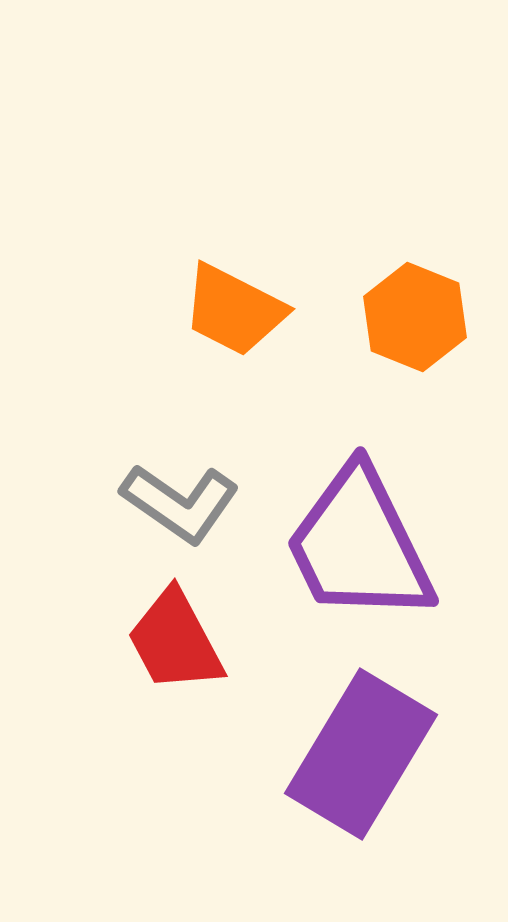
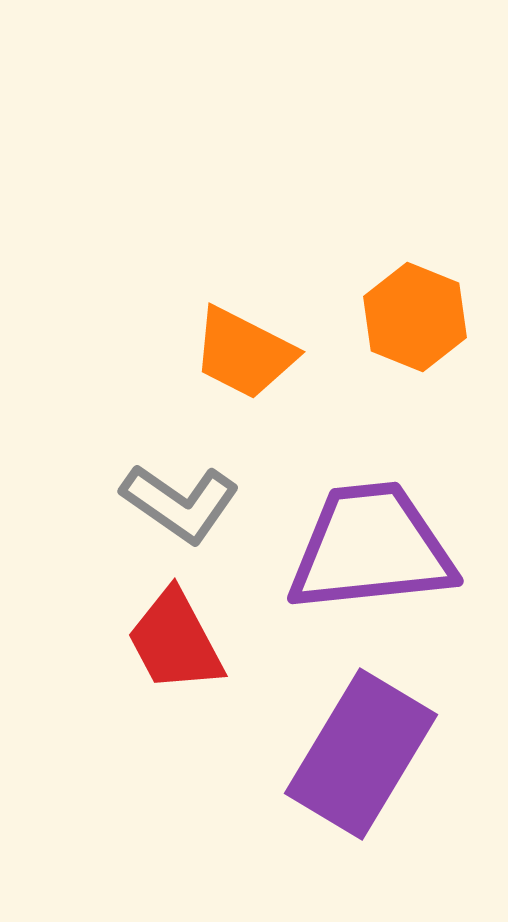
orange trapezoid: moved 10 px right, 43 px down
purple trapezoid: moved 12 px right, 3 px down; rotated 110 degrees clockwise
